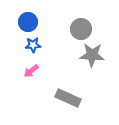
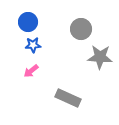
gray star: moved 8 px right, 2 px down
